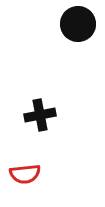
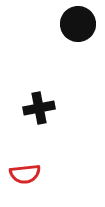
black cross: moved 1 px left, 7 px up
